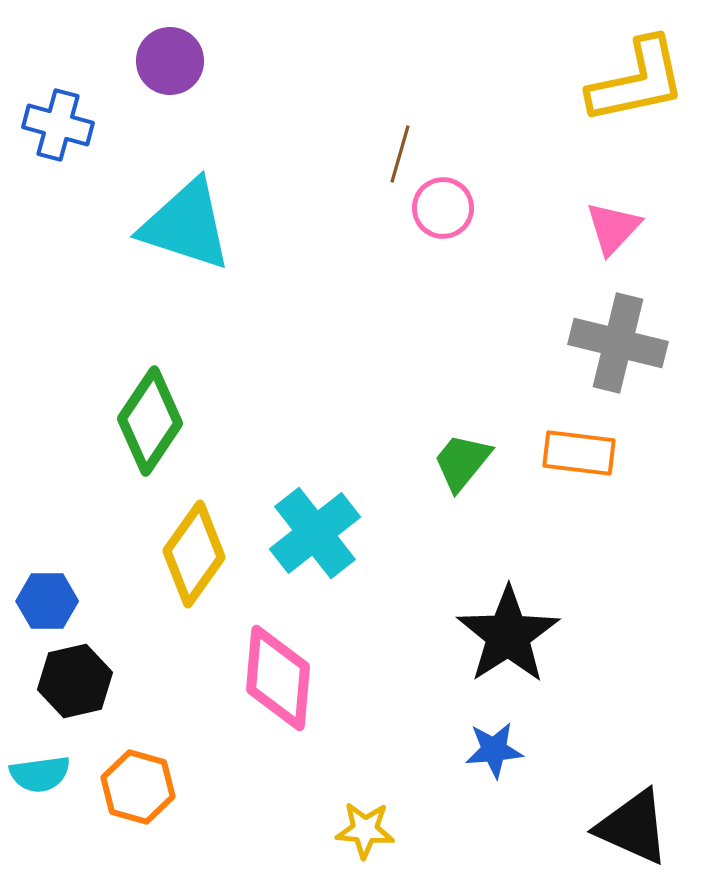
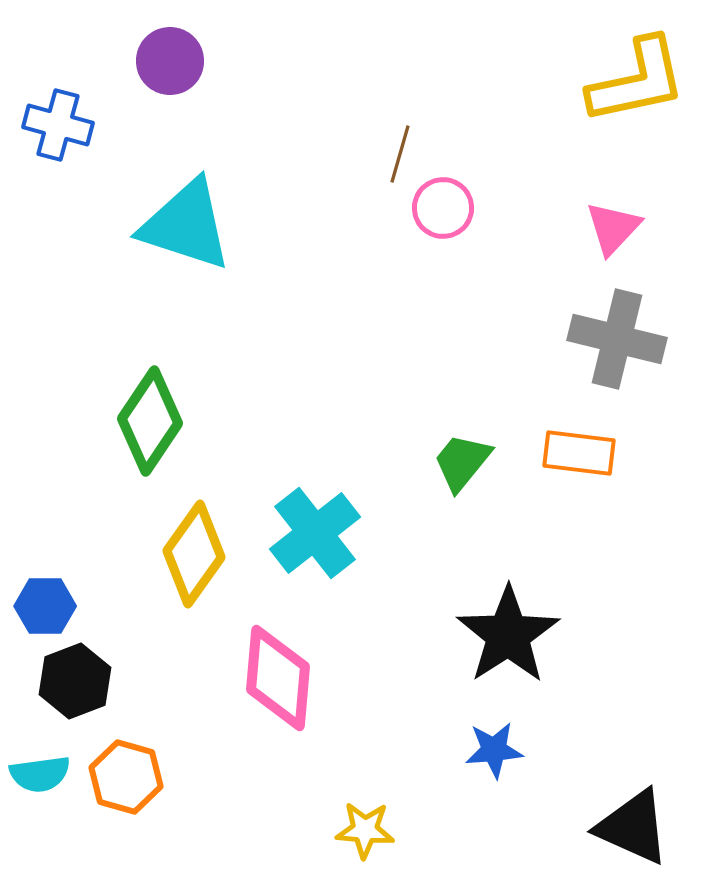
gray cross: moved 1 px left, 4 px up
blue hexagon: moved 2 px left, 5 px down
black hexagon: rotated 8 degrees counterclockwise
orange hexagon: moved 12 px left, 10 px up
